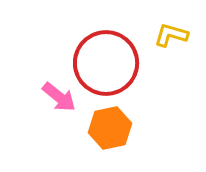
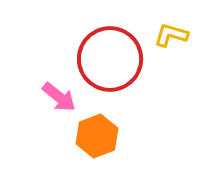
red circle: moved 4 px right, 4 px up
orange hexagon: moved 13 px left, 8 px down; rotated 9 degrees counterclockwise
